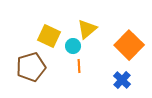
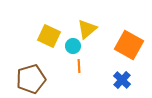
orange square: rotated 16 degrees counterclockwise
brown pentagon: moved 12 px down
